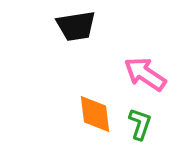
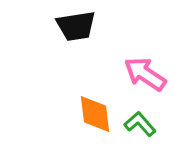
green L-shape: rotated 60 degrees counterclockwise
